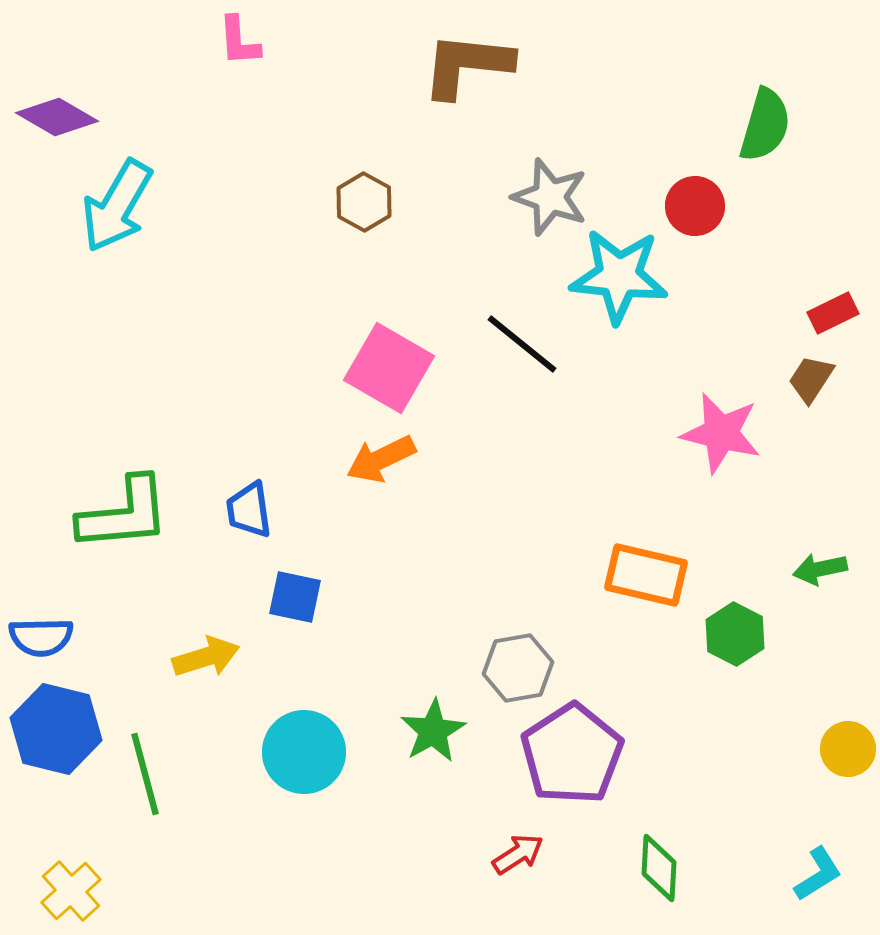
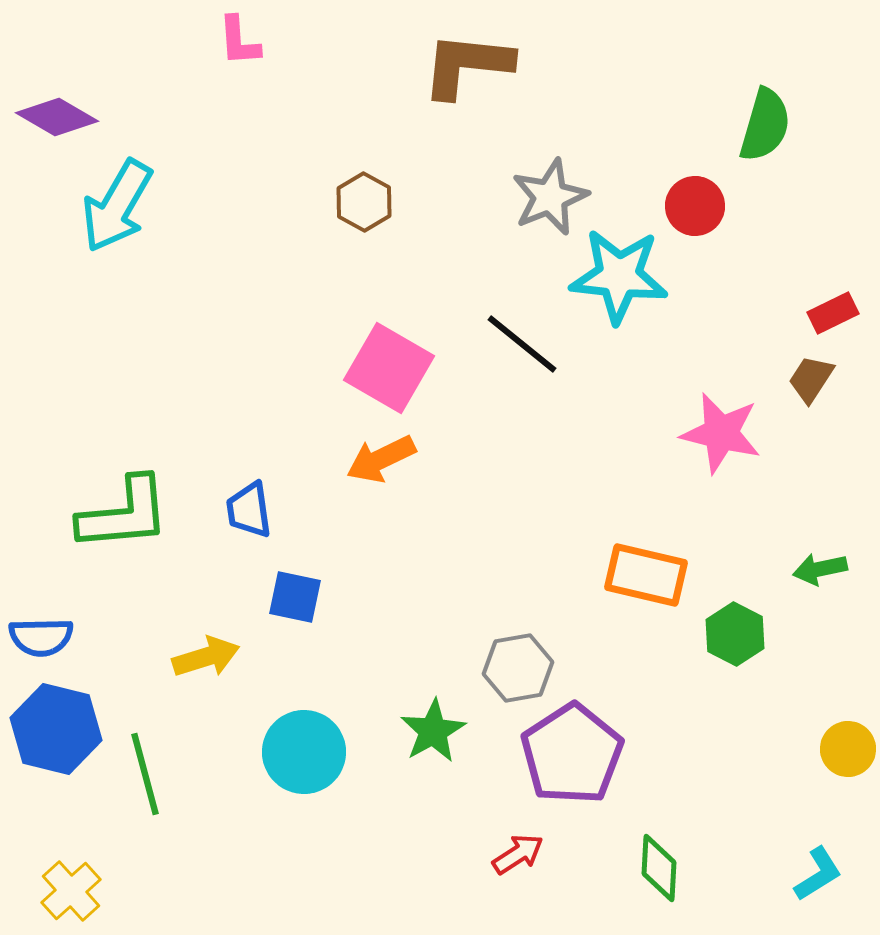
gray star: rotated 30 degrees clockwise
